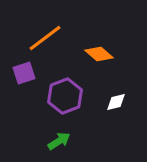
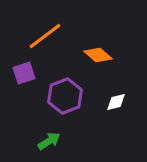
orange line: moved 2 px up
orange diamond: moved 1 px left, 1 px down
green arrow: moved 10 px left
